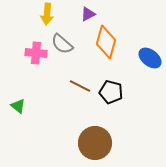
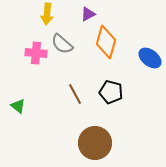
brown line: moved 5 px left, 8 px down; rotated 35 degrees clockwise
